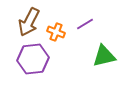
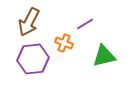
orange cross: moved 8 px right, 11 px down
